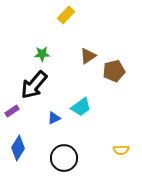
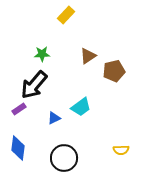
purple rectangle: moved 7 px right, 2 px up
blue diamond: rotated 25 degrees counterclockwise
